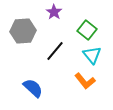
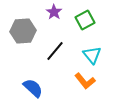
green square: moved 2 px left, 10 px up; rotated 24 degrees clockwise
